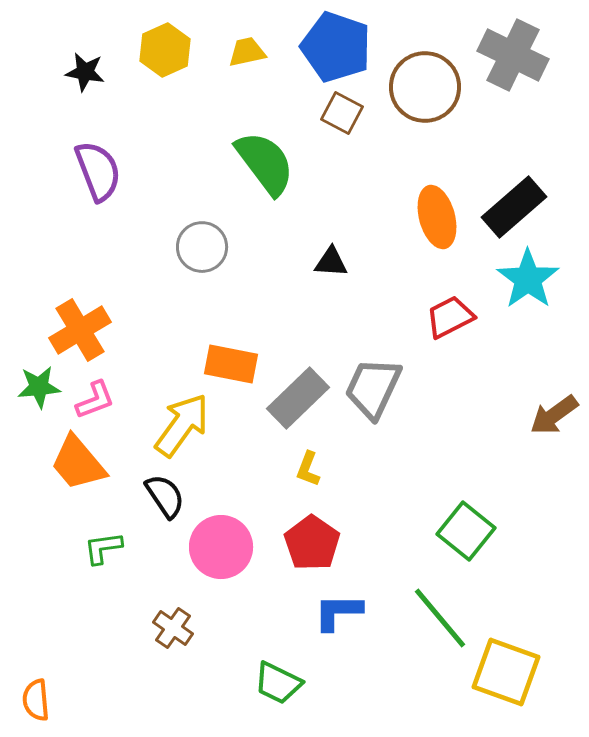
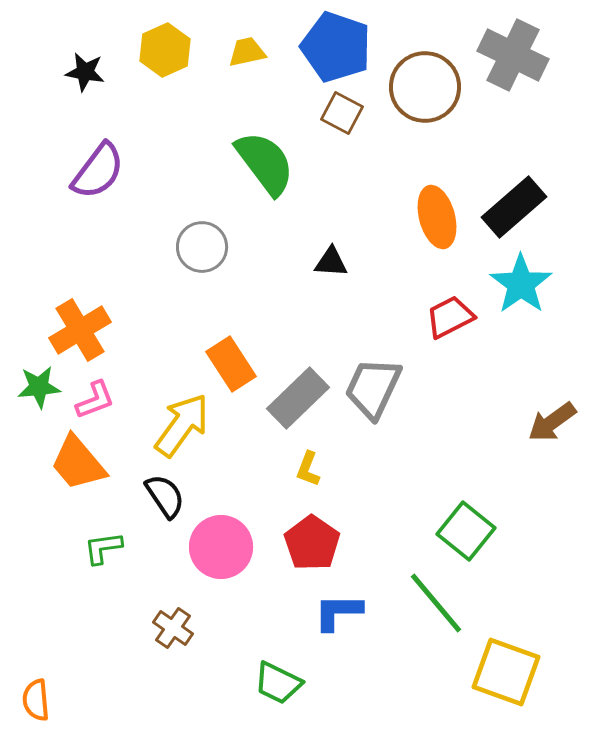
purple semicircle: rotated 58 degrees clockwise
cyan star: moved 7 px left, 5 px down
orange rectangle: rotated 46 degrees clockwise
brown arrow: moved 2 px left, 7 px down
green line: moved 4 px left, 15 px up
